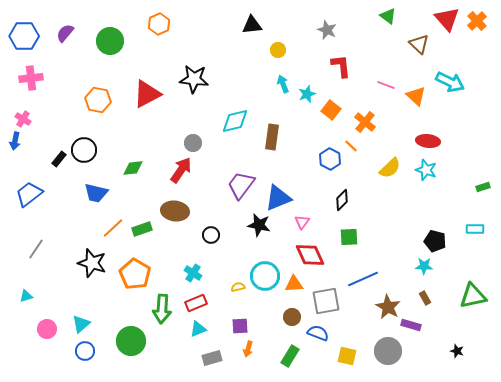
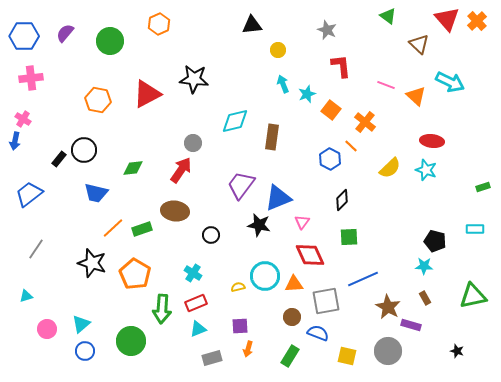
red ellipse at (428, 141): moved 4 px right
